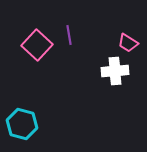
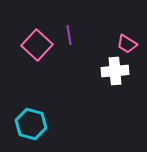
pink trapezoid: moved 1 px left, 1 px down
cyan hexagon: moved 9 px right
